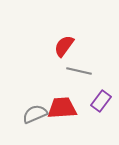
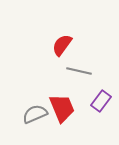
red semicircle: moved 2 px left, 1 px up
red trapezoid: rotated 72 degrees clockwise
